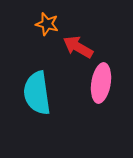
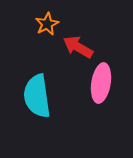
orange star: rotated 30 degrees clockwise
cyan semicircle: moved 3 px down
